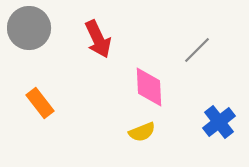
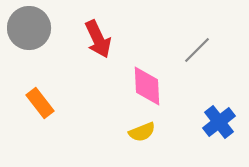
pink diamond: moved 2 px left, 1 px up
